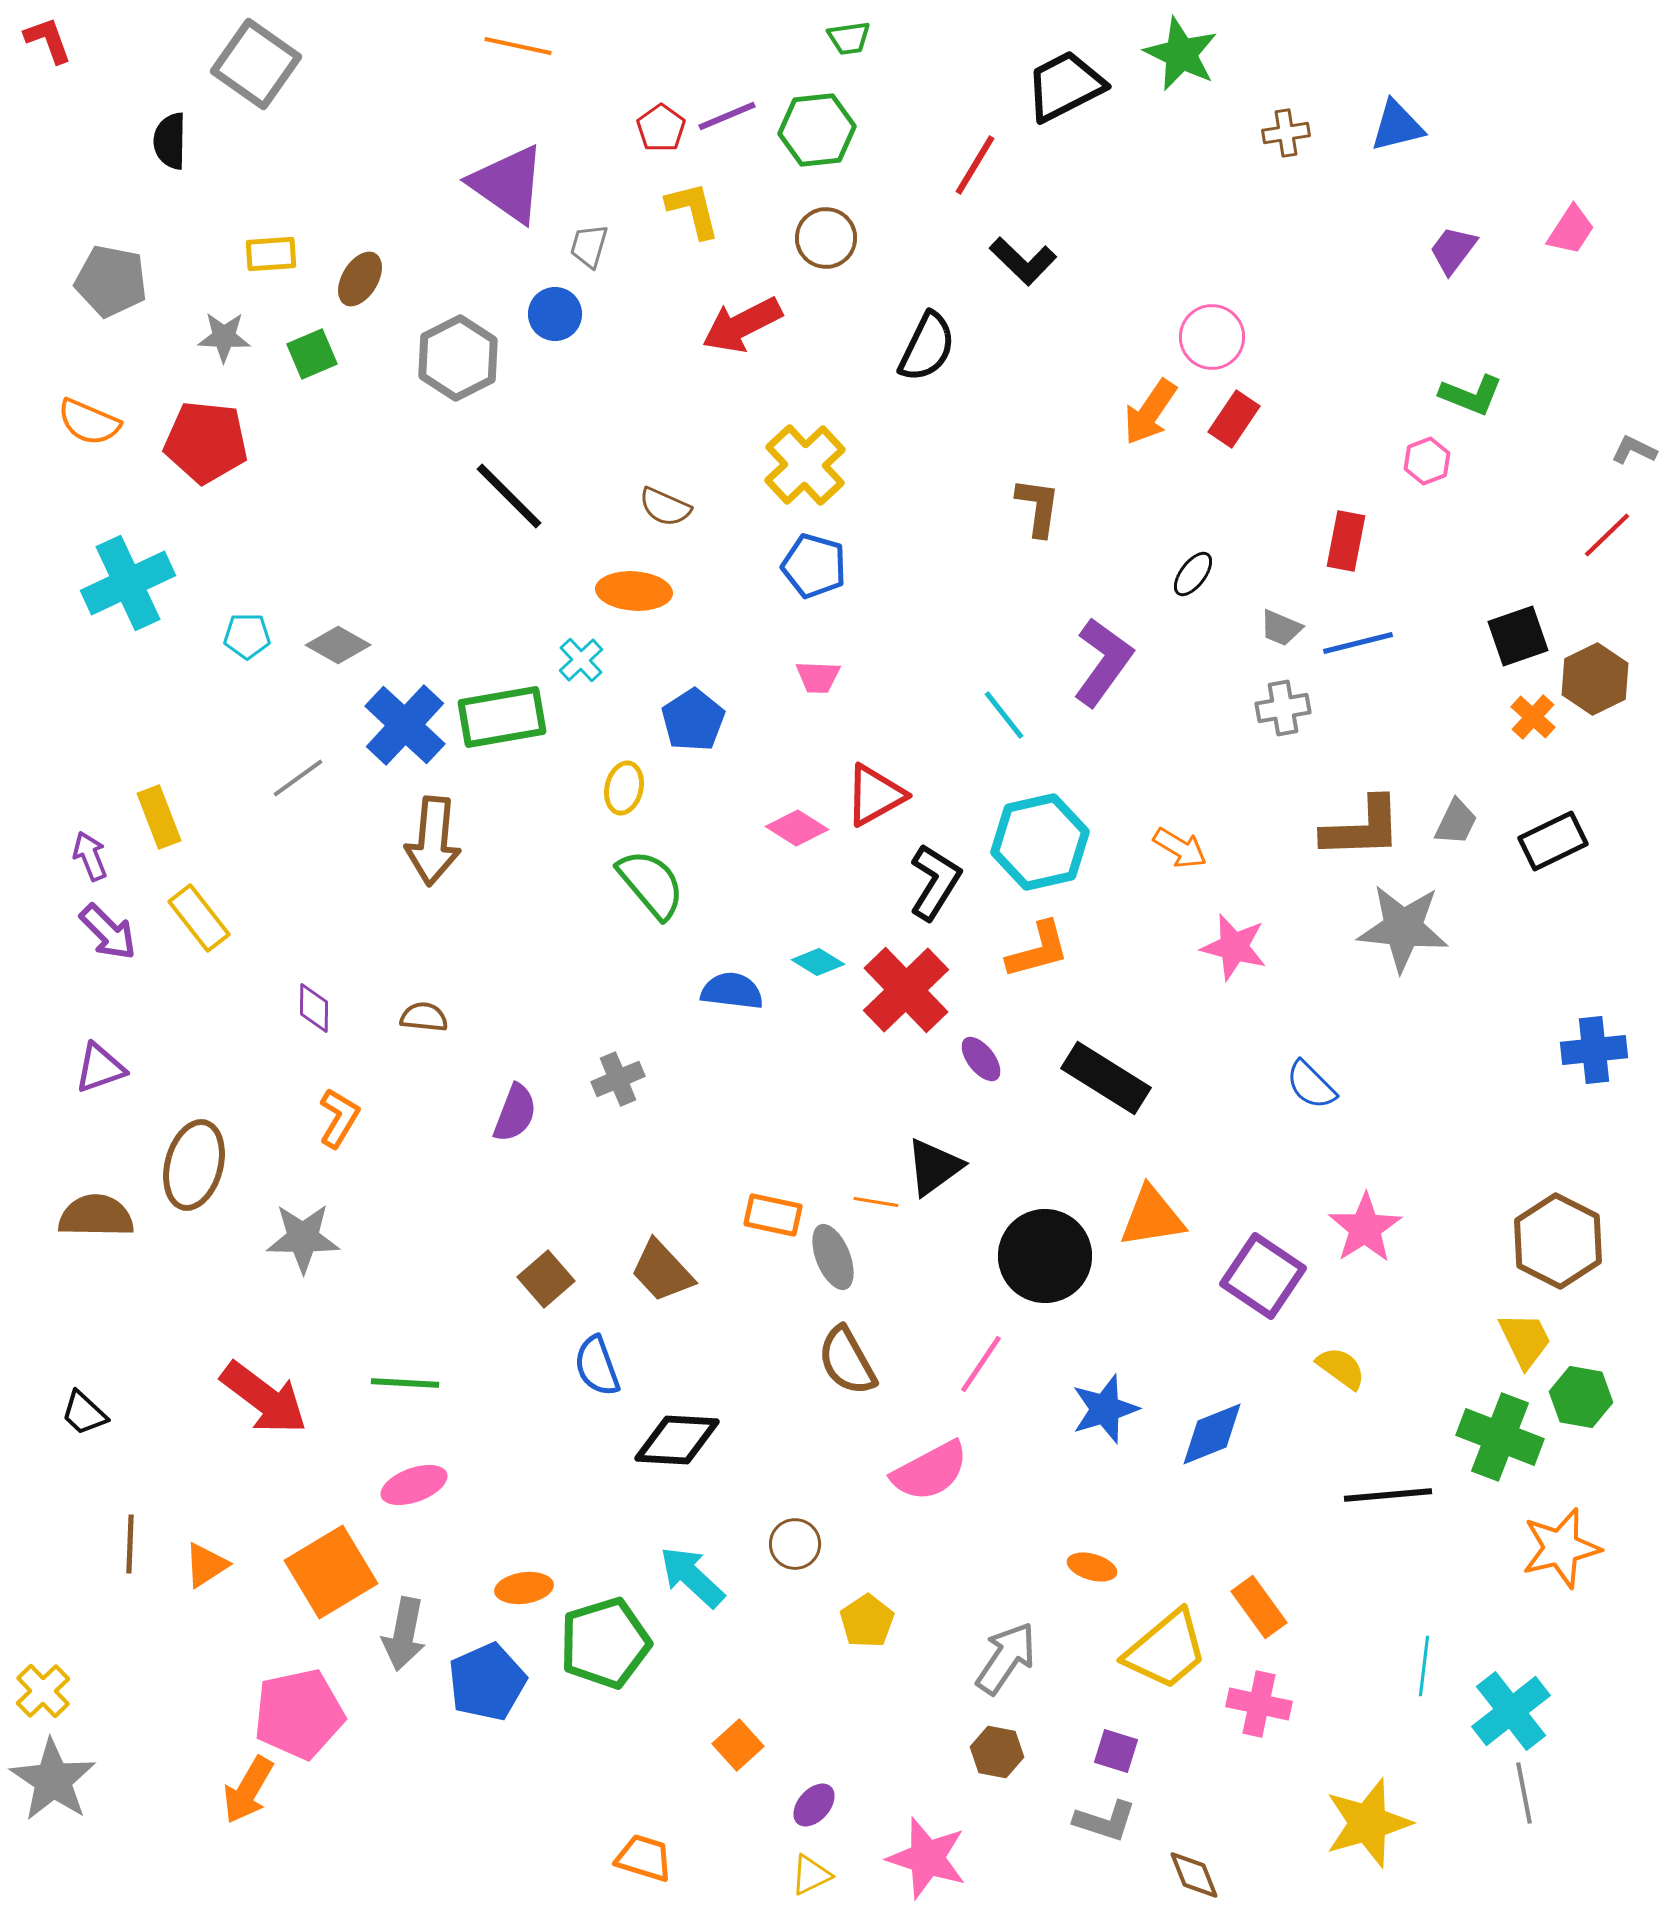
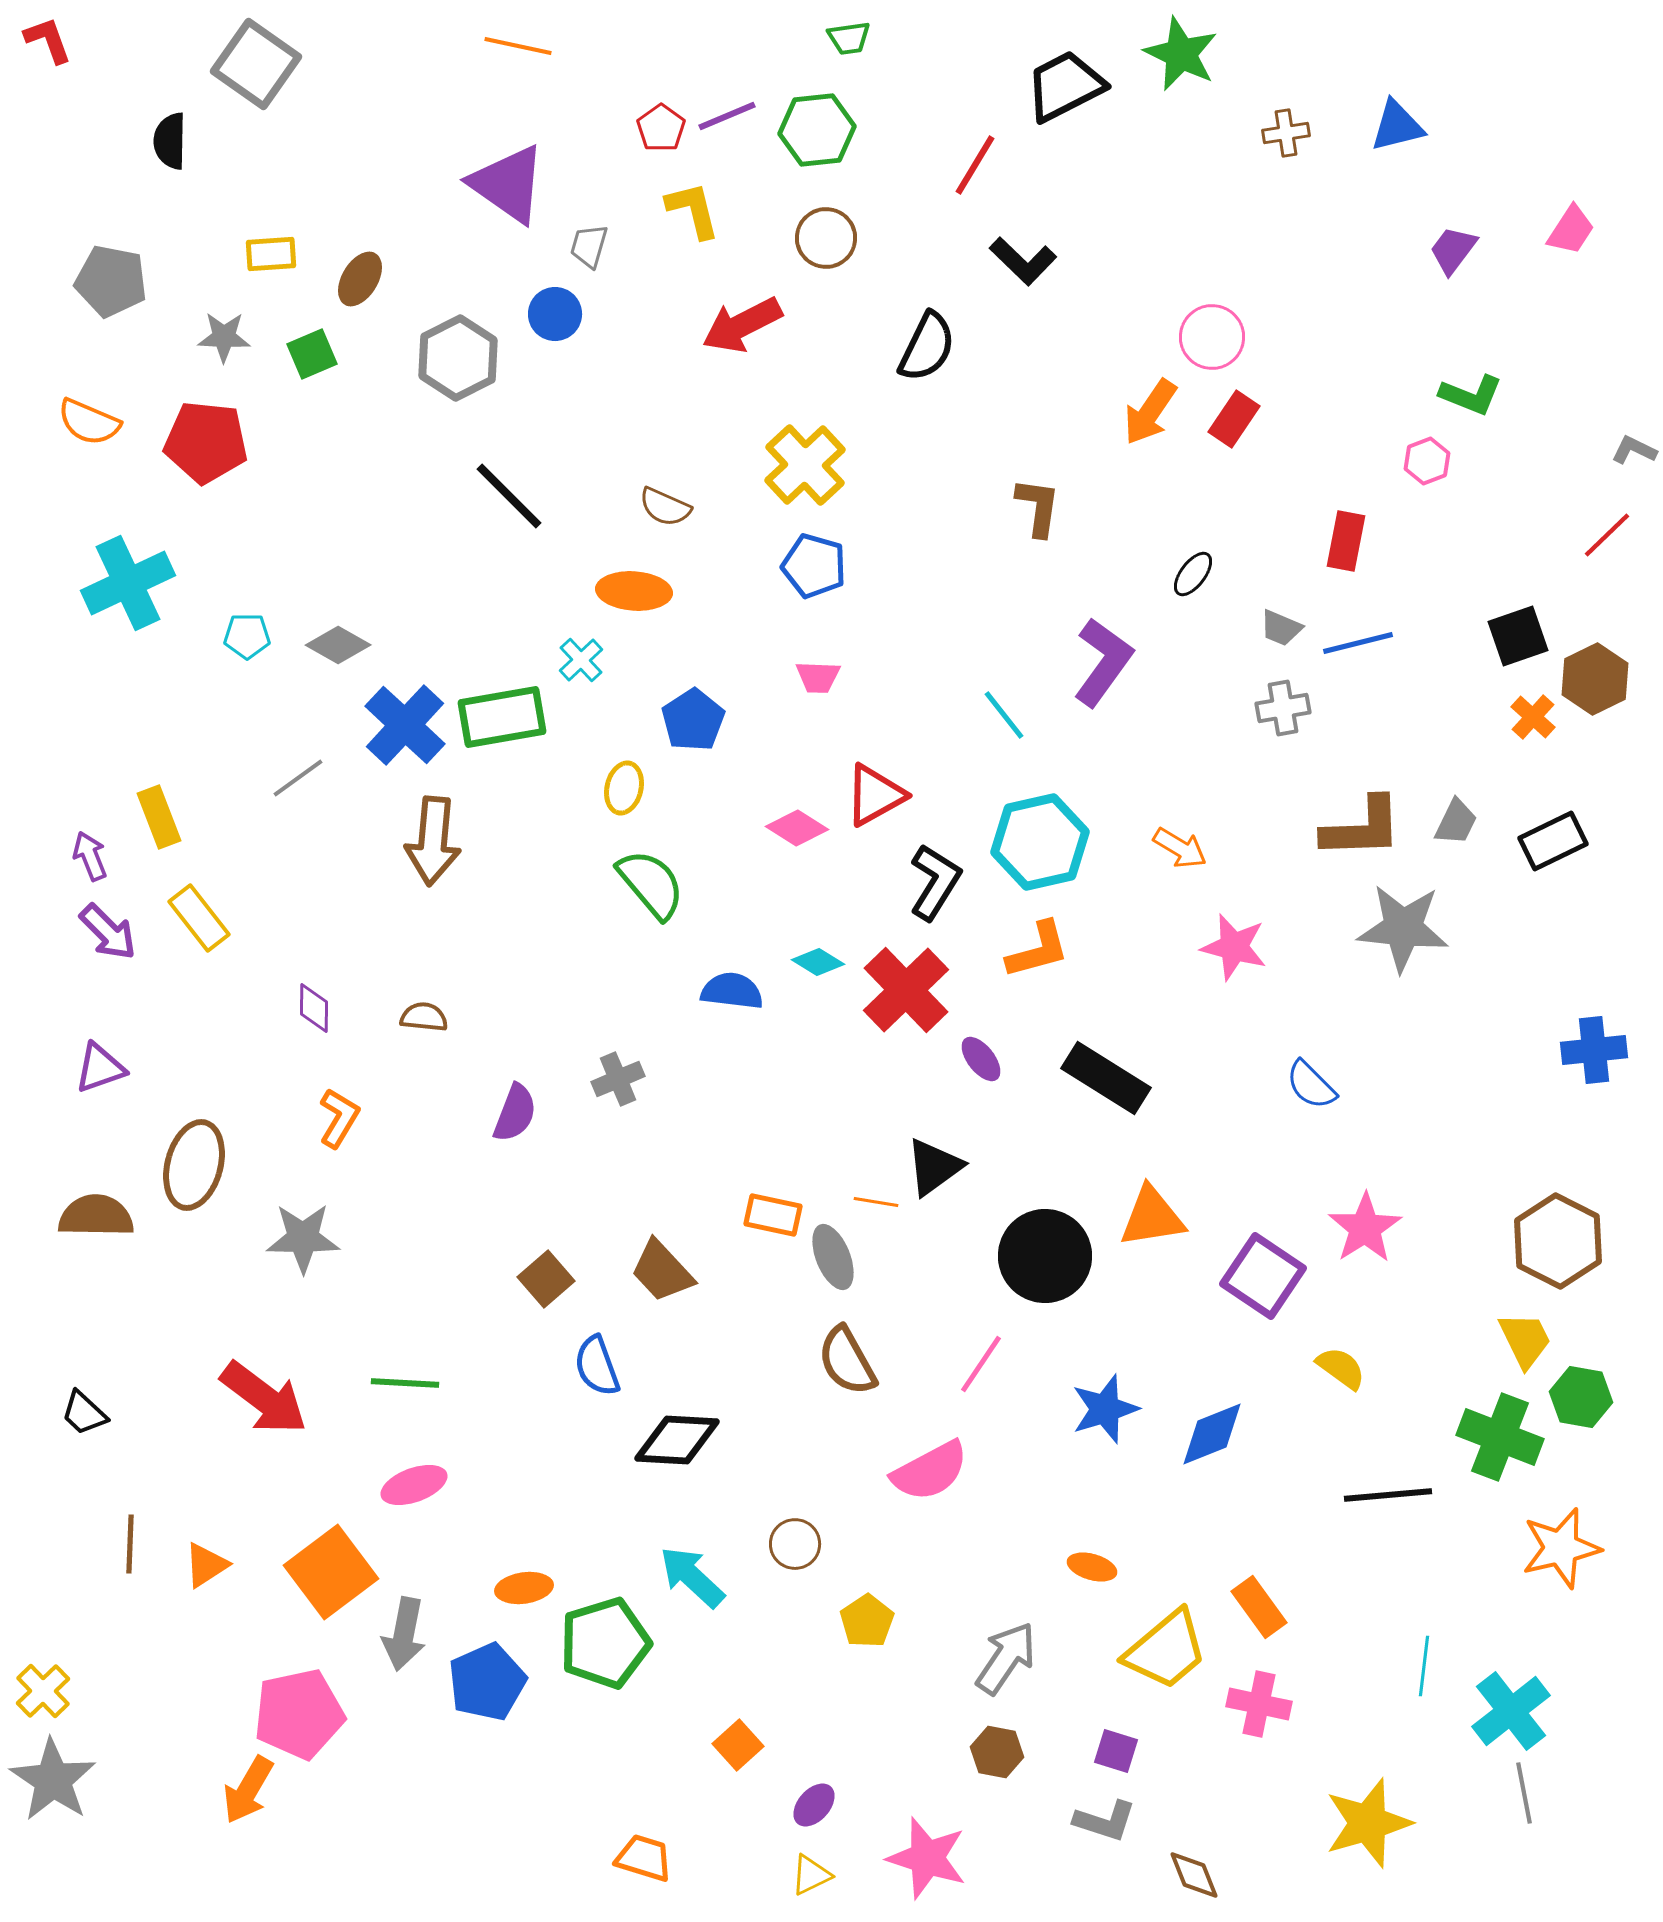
orange square at (331, 1572): rotated 6 degrees counterclockwise
